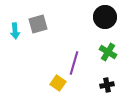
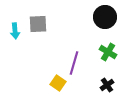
gray square: rotated 12 degrees clockwise
black cross: rotated 24 degrees counterclockwise
